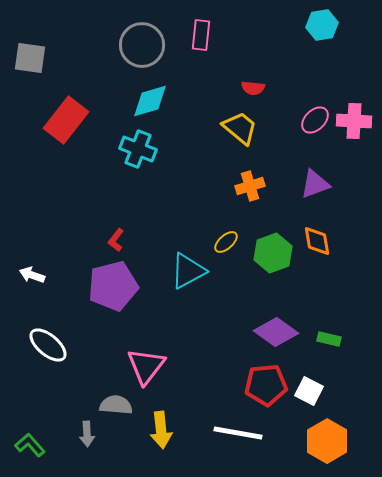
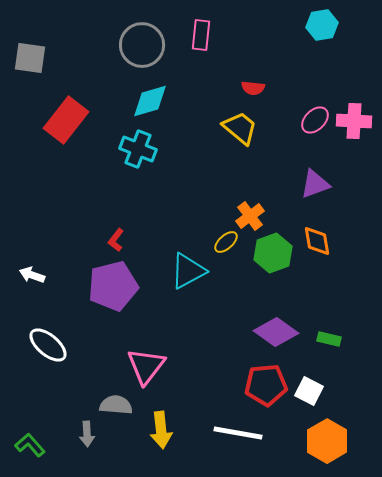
orange cross: moved 30 px down; rotated 20 degrees counterclockwise
